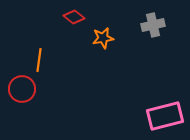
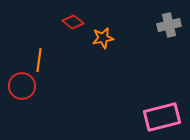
red diamond: moved 1 px left, 5 px down
gray cross: moved 16 px right
red circle: moved 3 px up
pink rectangle: moved 3 px left, 1 px down
